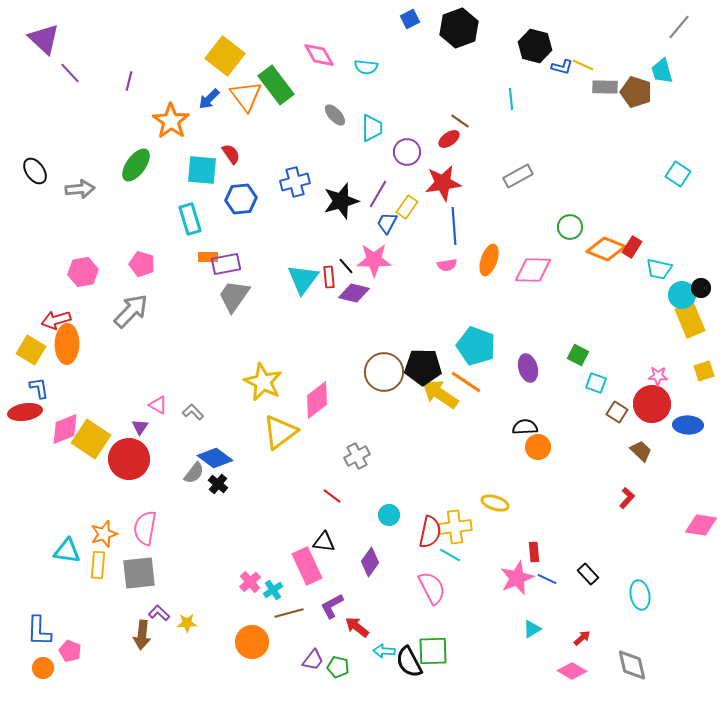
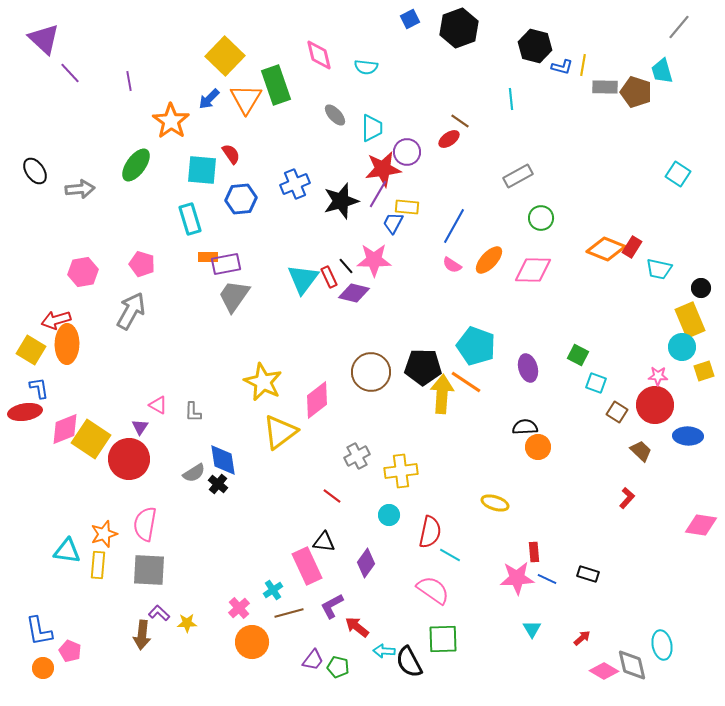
pink diamond at (319, 55): rotated 16 degrees clockwise
yellow square at (225, 56): rotated 6 degrees clockwise
yellow line at (583, 65): rotated 75 degrees clockwise
purple line at (129, 81): rotated 24 degrees counterclockwise
green rectangle at (276, 85): rotated 18 degrees clockwise
orange triangle at (246, 96): moved 3 px down; rotated 8 degrees clockwise
blue cross at (295, 182): moved 2 px down; rotated 8 degrees counterclockwise
red star at (443, 183): moved 60 px left, 14 px up
yellow rectangle at (407, 207): rotated 60 degrees clockwise
blue trapezoid at (387, 223): moved 6 px right
blue line at (454, 226): rotated 33 degrees clockwise
green circle at (570, 227): moved 29 px left, 9 px up
orange ellipse at (489, 260): rotated 24 degrees clockwise
pink semicircle at (447, 265): moved 5 px right; rotated 42 degrees clockwise
red rectangle at (329, 277): rotated 20 degrees counterclockwise
cyan circle at (682, 295): moved 52 px down
gray arrow at (131, 311): rotated 15 degrees counterclockwise
brown circle at (384, 372): moved 13 px left
yellow arrow at (440, 394): moved 2 px right; rotated 60 degrees clockwise
red circle at (652, 404): moved 3 px right, 1 px down
gray L-shape at (193, 412): rotated 135 degrees counterclockwise
blue ellipse at (688, 425): moved 11 px down
blue diamond at (215, 458): moved 8 px right, 2 px down; rotated 44 degrees clockwise
gray semicircle at (194, 473): rotated 20 degrees clockwise
yellow cross at (455, 527): moved 54 px left, 56 px up
pink semicircle at (145, 528): moved 4 px up
purple diamond at (370, 562): moved 4 px left, 1 px down
gray square at (139, 573): moved 10 px right, 3 px up; rotated 9 degrees clockwise
black rectangle at (588, 574): rotated 30 degrees counterclockwise
pink star at (517, 578): rotated 20 degrees clockwise
pink cross at (250, 582): moved 11 px left, 26 px down
pink semicircle at (432, 588): moved 1 px right, 2 px down; rotated 28 degrees counterclockwise
cyan ellipse at (640, 595): moved 22 px right, 50 px down
cyan triangle at (532, 629): rotated 30 degrees counterclockwise
blue L-shape at (39, 631): rotated 12 degrees counterclockwise
green square at (433, 651): moved 10 px right, 12 px up
pink diamond at (572, 671): moved 32 px right
